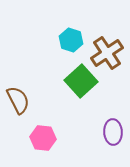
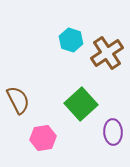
green square: moved 23 px down
pink hexagon: rotated 15 degrees counterclockwise
